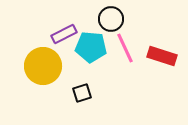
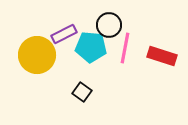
black circle: moved 2 px left, 6 px down
pink line: rotated 36 degrees clockwise
yellow circle: moved 6 px left, 11 px up
black square: moved 1 px up; rotated 36 degrees counterclockwise
